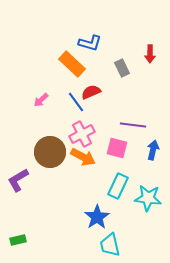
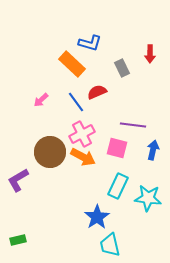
red semicircle: moved 6 px right
